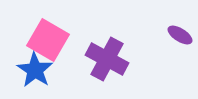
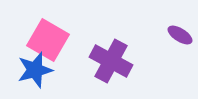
purple cross: moved 4 px right, 2 px down
blue star: rotated 24 degrees clockwise
